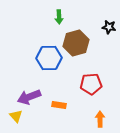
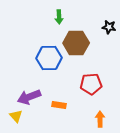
brown hexagon: rotated 15 degrees clockwise
